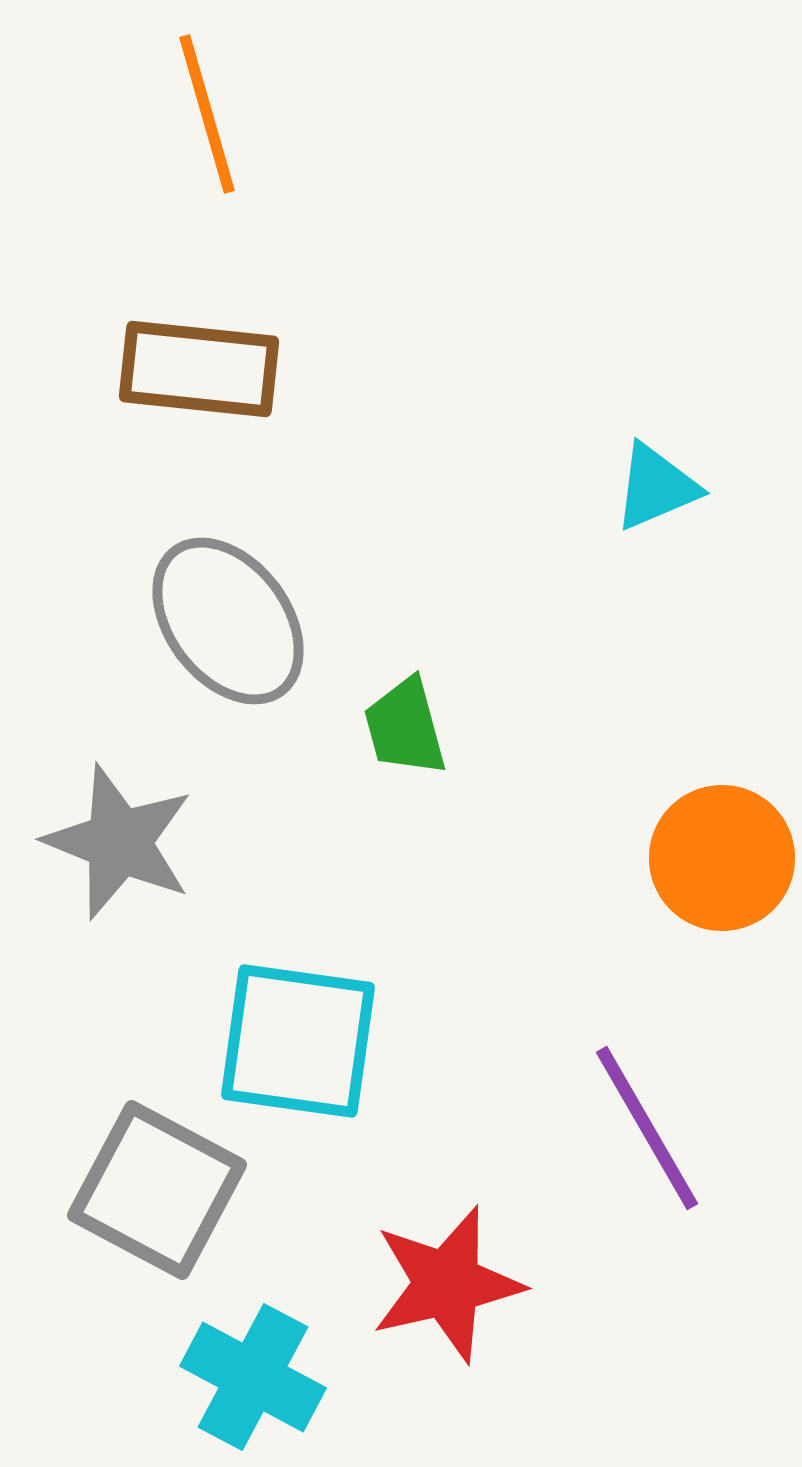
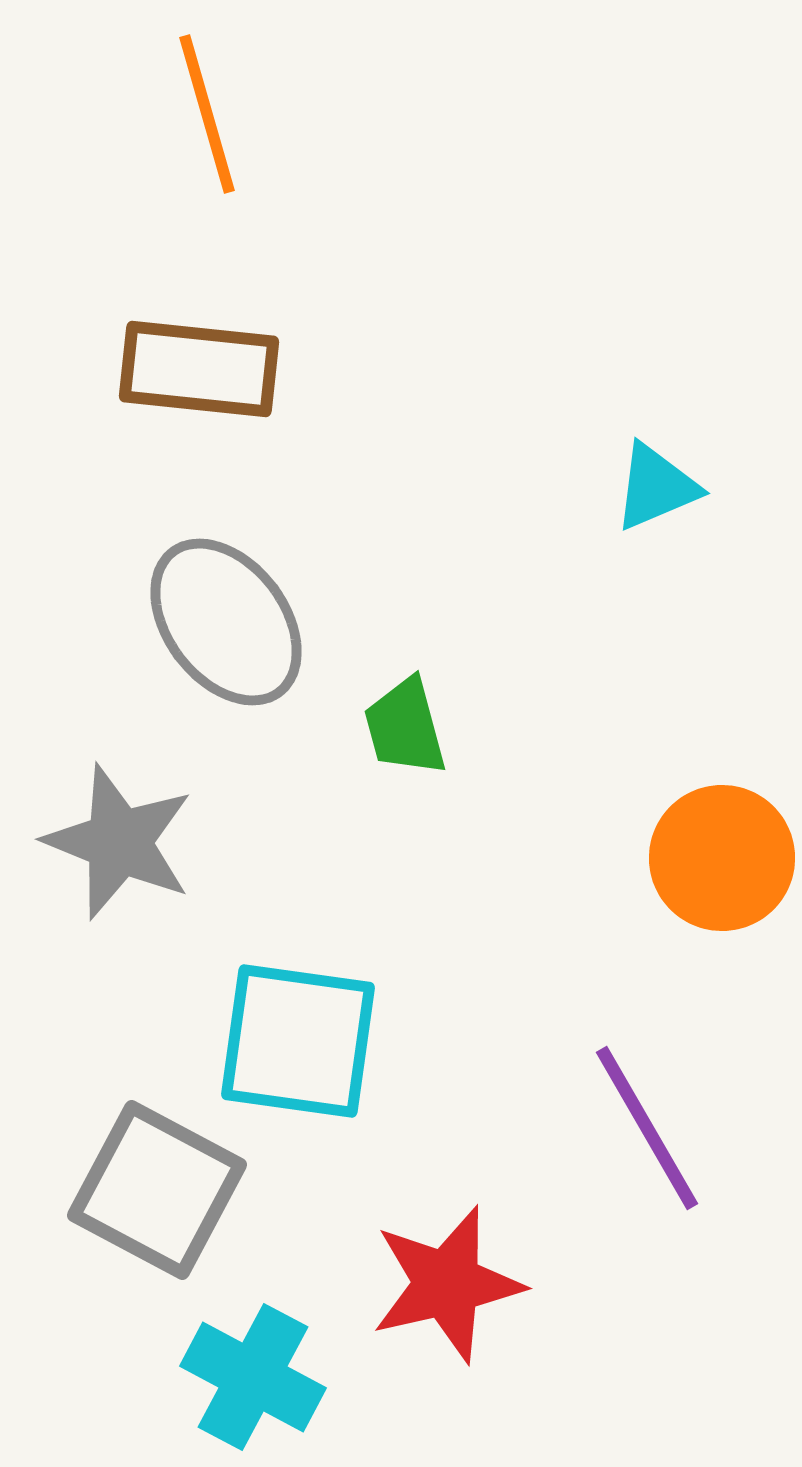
gray ellipse: moved 2 px left, 1 px down
